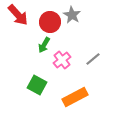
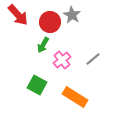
green arrow: moved 1 px left
orange rectangle: rotated 60 degrees clockwise
